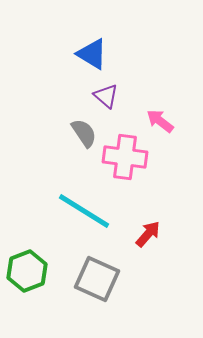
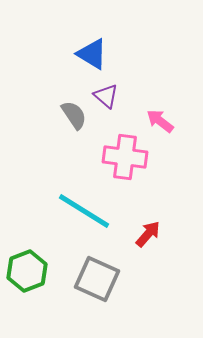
gray semicircle: moved 10 px left, 18 px up
